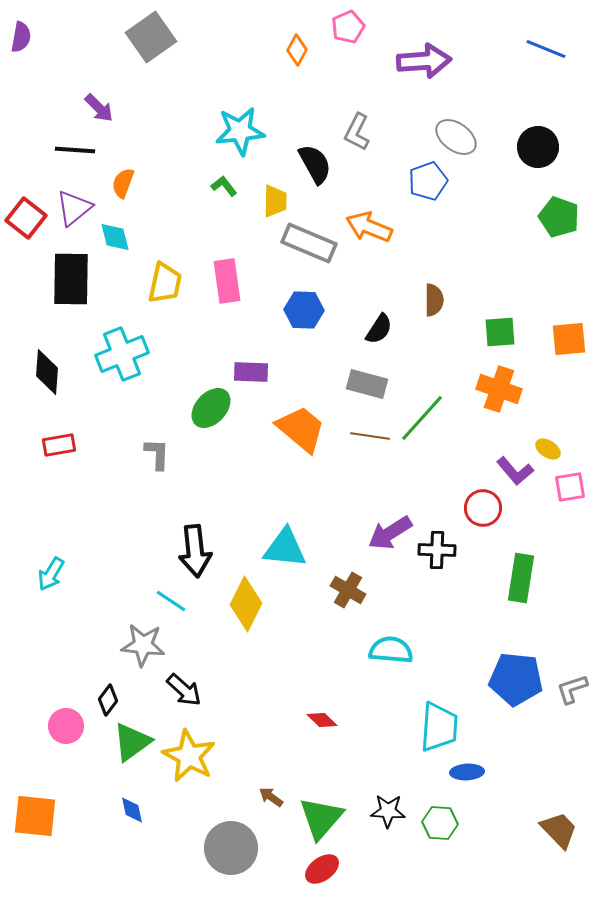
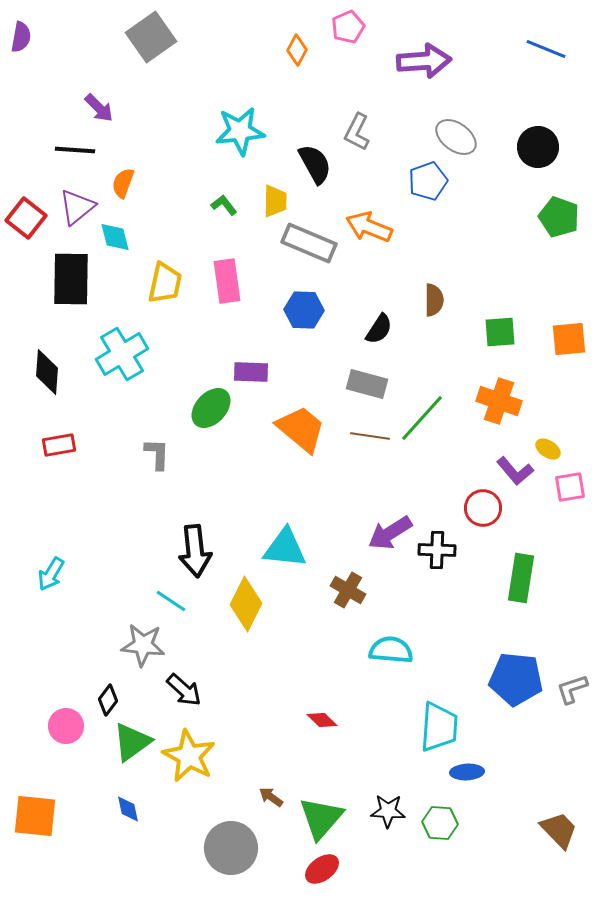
green L-shape at (224, 186): moved 19 px down
purple triangle at (74, 208): moved 3 px right, 1 px up
cyan cross at (122, 354): rotated 9 degrees counterclockwise
orange cross at (499, 389): moved 12 px down
blue diamond at (132, 810): moved 4 px left, 1 px up
